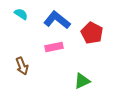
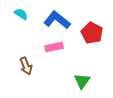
brown arrow: moved 4 px right
green triangle: rotated 30 degrees counterclockwise
